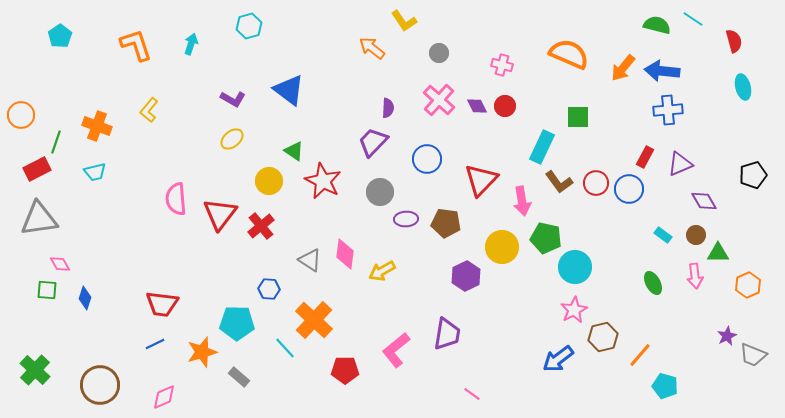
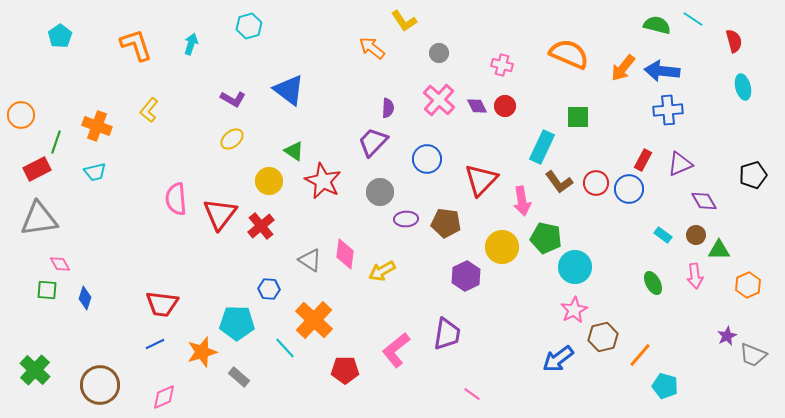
red rectangle at (645, 157): moved 2 px left, 3 px down
green triangle at (718, 253): moved 1 px right, 3 px up
